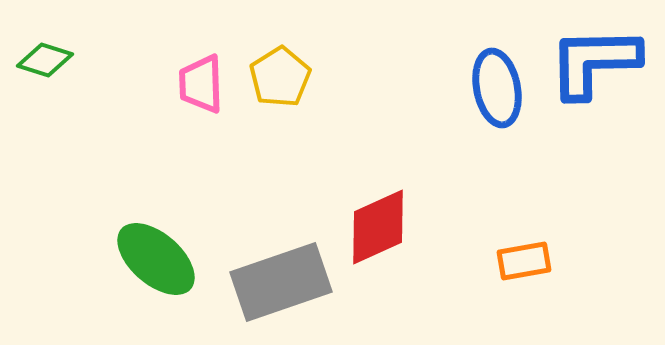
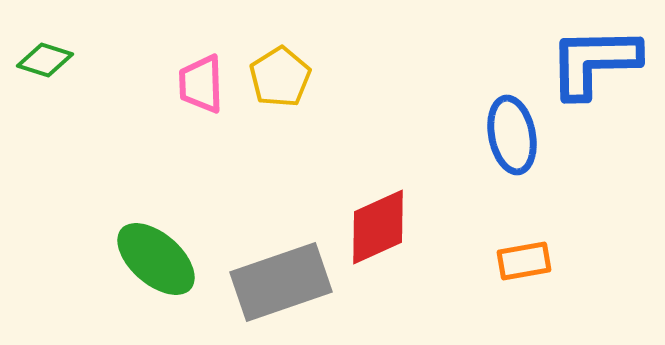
blue ellipse: moved 15 px right, 47 px down
